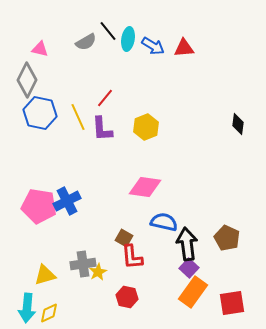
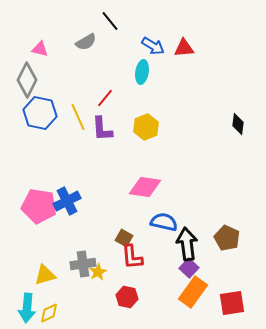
black line: moved 2 px right, 10 px up
cyan ellipse: moved 14 px right, 33 px down
